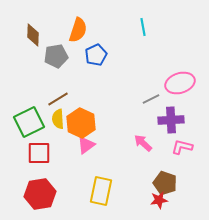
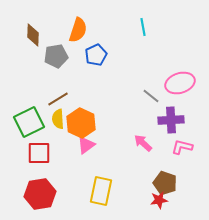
gray line: moved 3 px up; rotated 66 degrees clockwise
